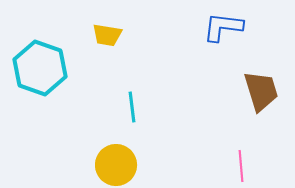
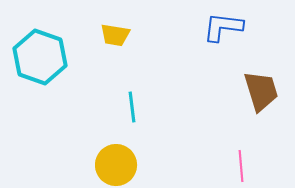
yellow trapezoid: moved 8 px right
cyan hexagon: moved 11 px up
